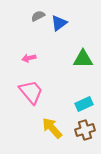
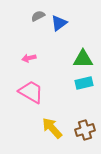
pink trapezoid: rotated 20 degrees counterclockwise
cyan rectangle: moved 21 px up; rotated 12 degrees clockwise
